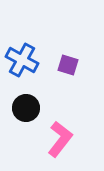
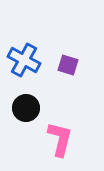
blue cross: moved 2 px right
pink L-shape: rotated 24 degrees counterclockwise
